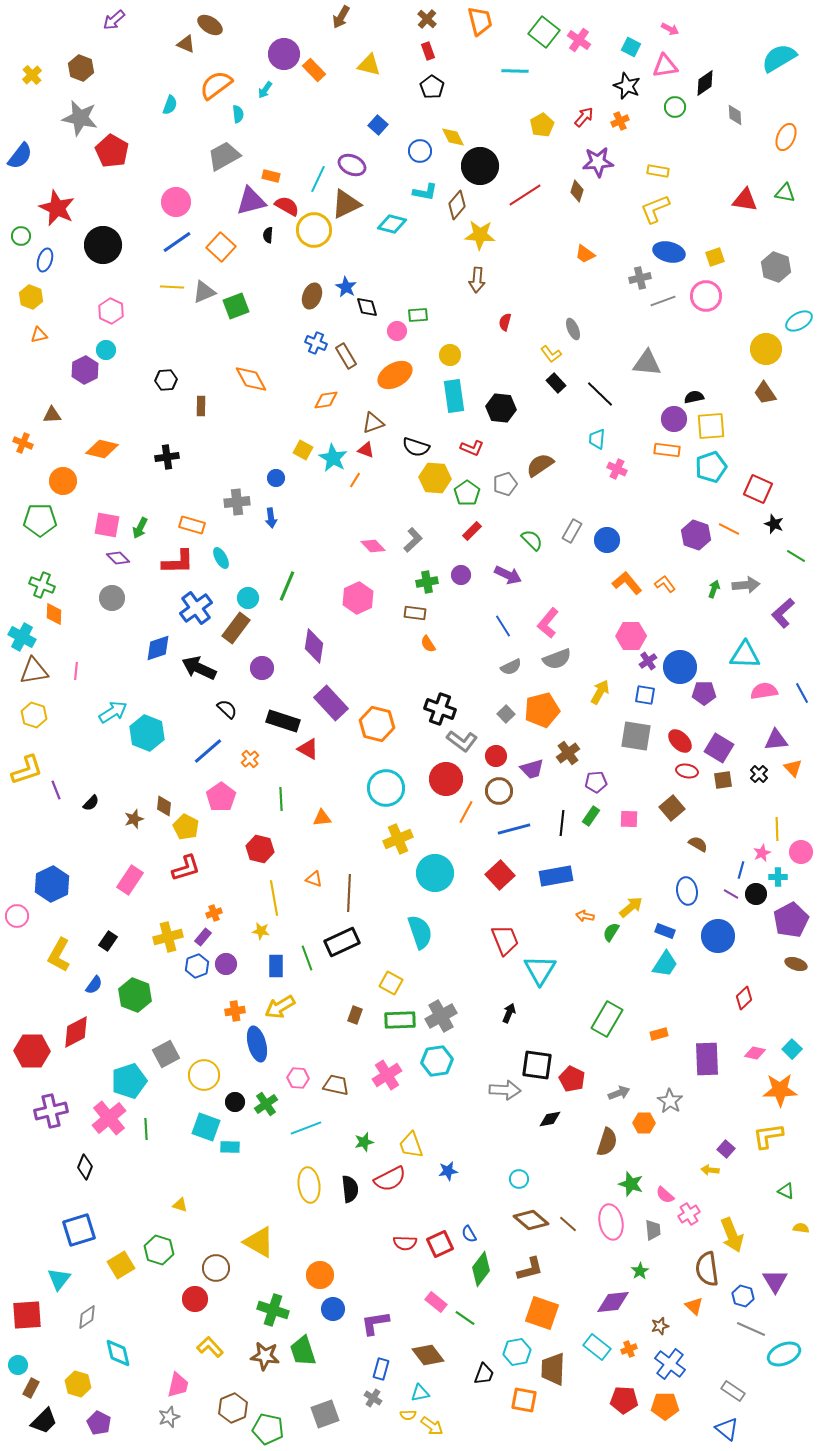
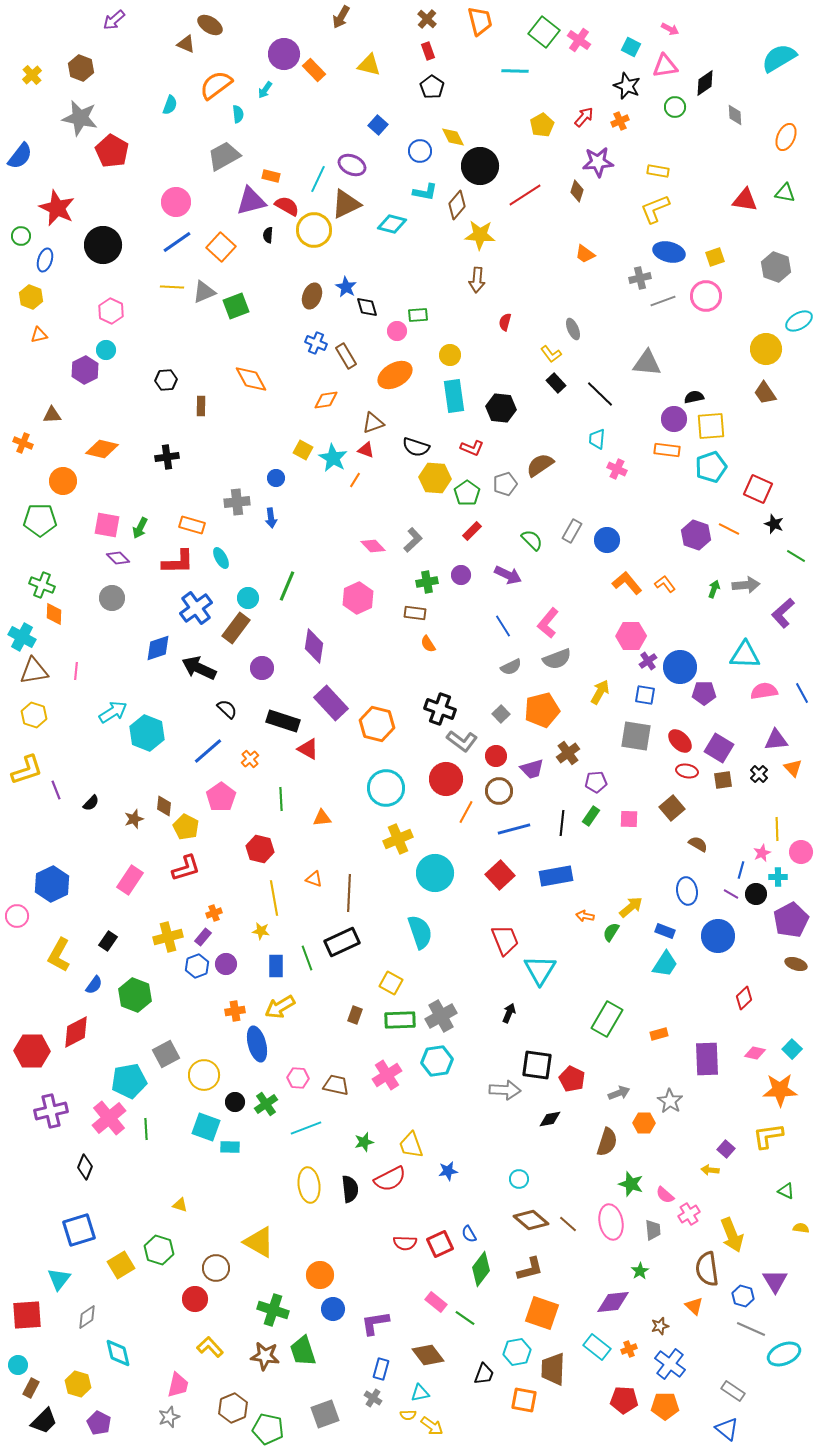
gray square at (506, 714): moved 5 px left
cyan pentagon at (129, 1081): rotated 8 degrees clockwise
